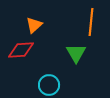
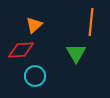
cyan circle: moved 14 px left, 9 px up
